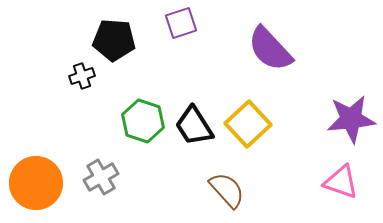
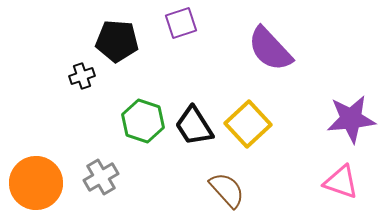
black pentagon: moved 3 px right, 1 px down
